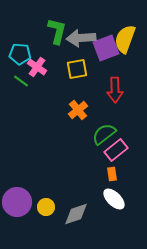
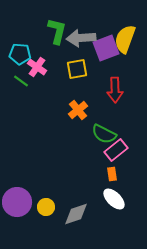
green semicircle: rotated 115 degrees counterclockwise
